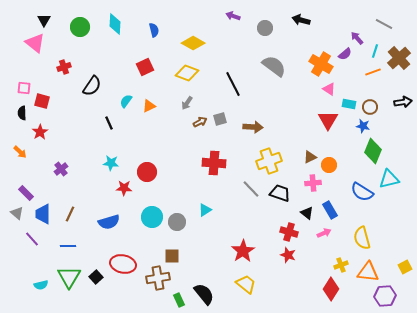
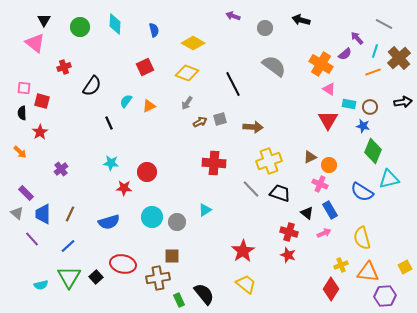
pink cross at (313, 183): moved 7 px right, 1 px down; rotated 28 degrees clockwise
blue line at (68, 246): rotated 42 degrees counterclockwise
